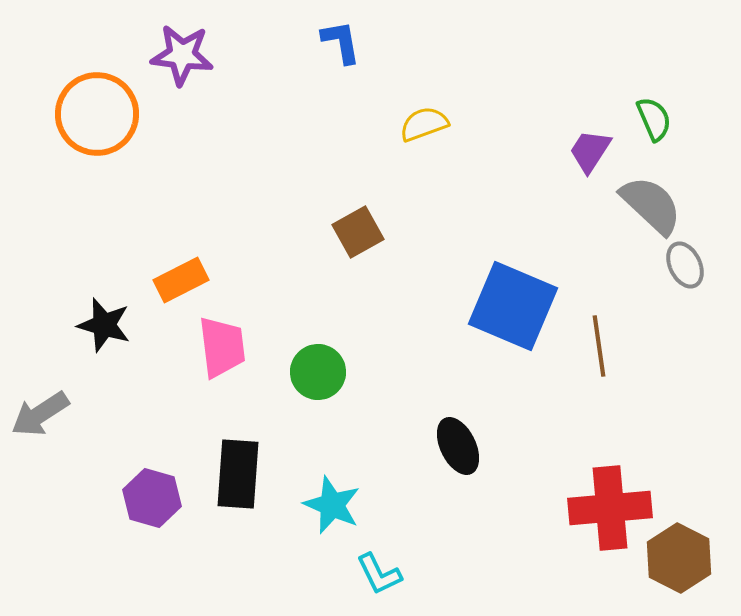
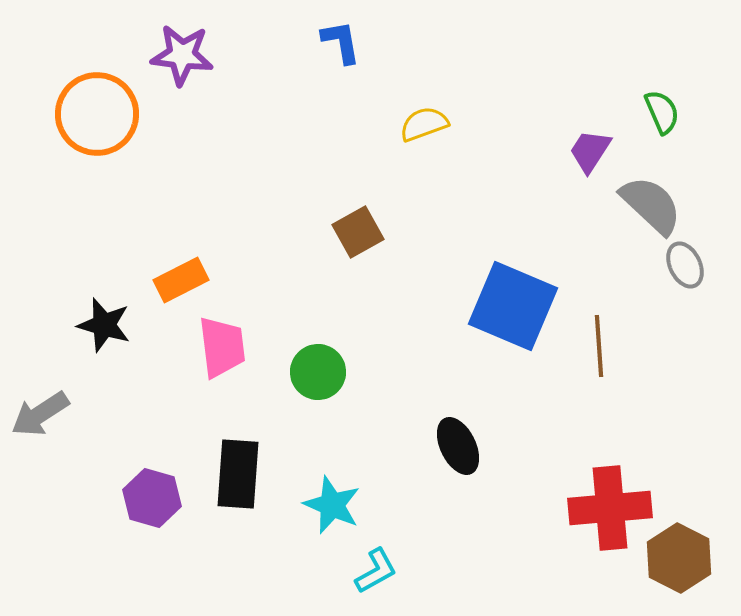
green semicircle: moved 8 px right, 7 px up
brown line: rotated 4 degrees clockwise
cyan L-shape: moved 3 px left, 3 px up; rotated 93 degrees counterclockwise
